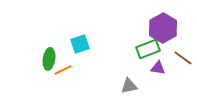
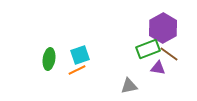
cyan square: moved 11 px down
brown line: moved 14 px left, 4 px up
orange line: moved 14 px right
